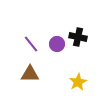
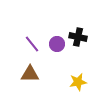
purple line: moved 1 px right
yellow star: rotated 18 degrees clockwise
